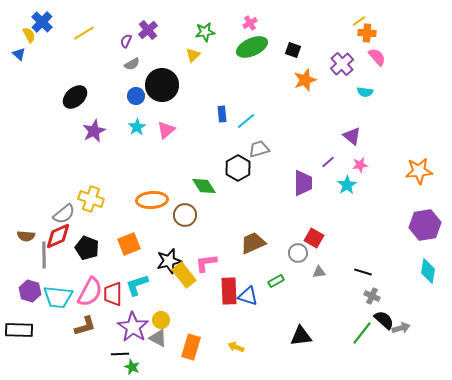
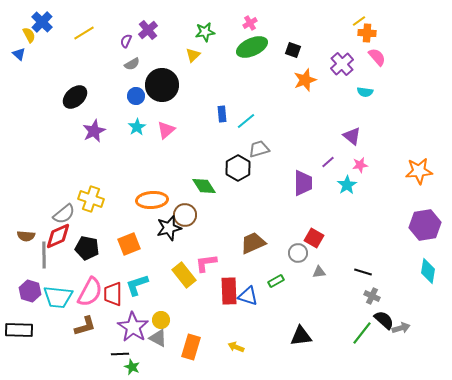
black pentagon at (87, 248): rotated 10 degrees counterclockwise
black star at (169, 261): moved 33 px up
